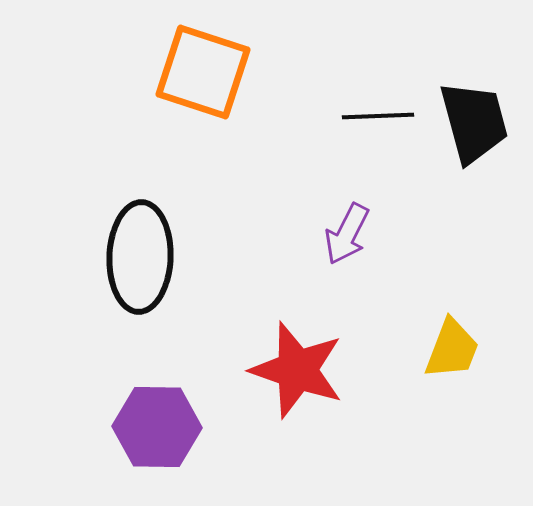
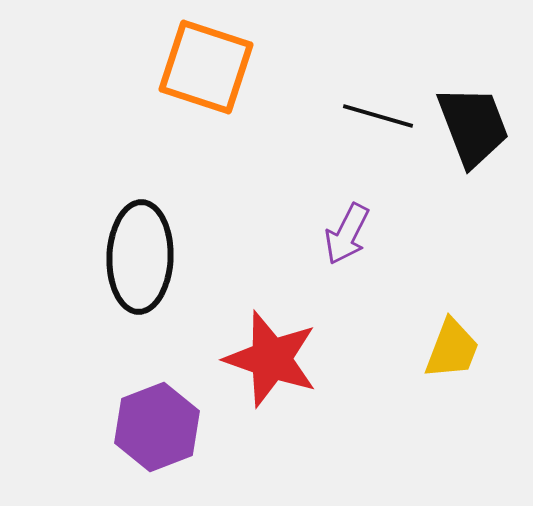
orange square: moved 3 px right, 5 px up
black line: rotated 18 degrees clockwise
black trapezoid: moved 1 px left, 4 px down; rotated 6 degrees counterclockwise
red star: moved 26 px left, 11 px up
purple hexagon: rotated 22 degrees counterclockwise
